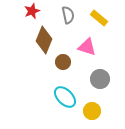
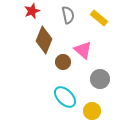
pink triangle: moved 4 px left, 3 px down; rotated 24 degrees clockwise
